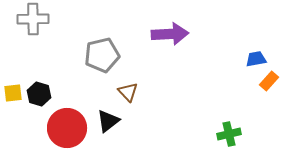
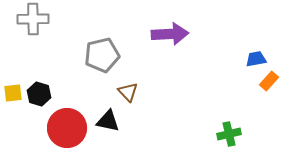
black triangle: rotated 50 degrees clockwise
